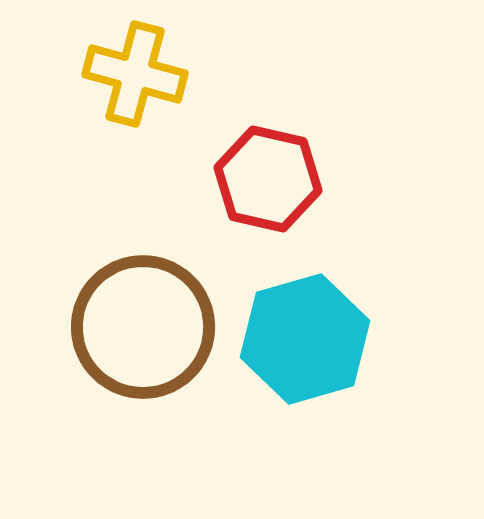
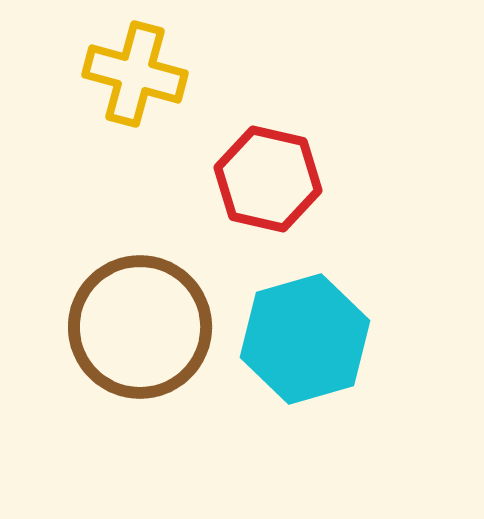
brown circle: moved 3 px left
